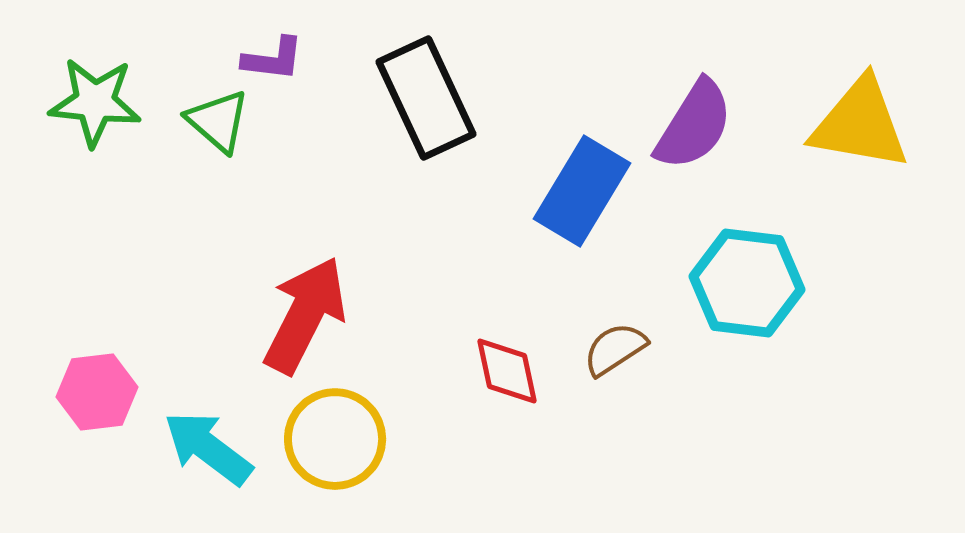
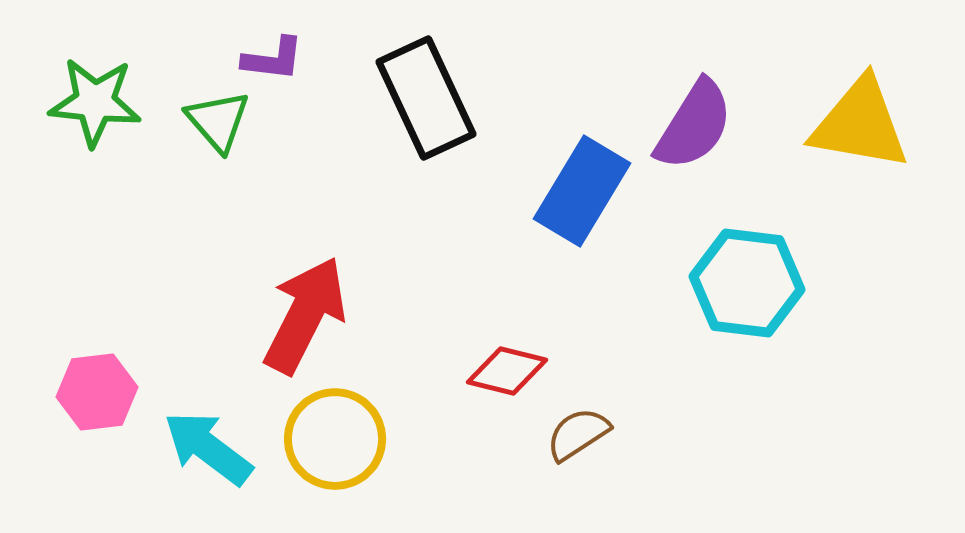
green triangle: rotated 8 degrees clockwise
brown semicircle: moved 37 px left, 85 px down
red diamond: rotated 64 degrees counterclockwise
